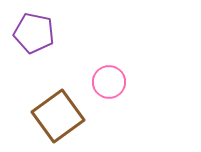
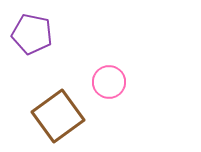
purple pentagon: moved 2 px left, 1 px down
